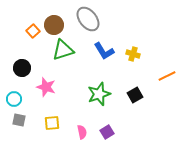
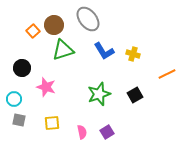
orange line: moved 2 px up
